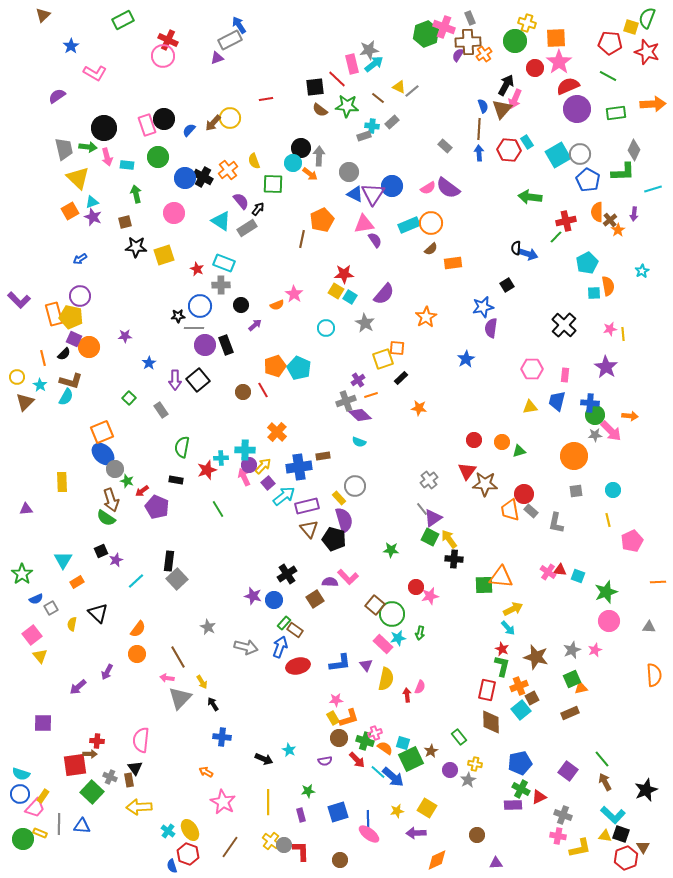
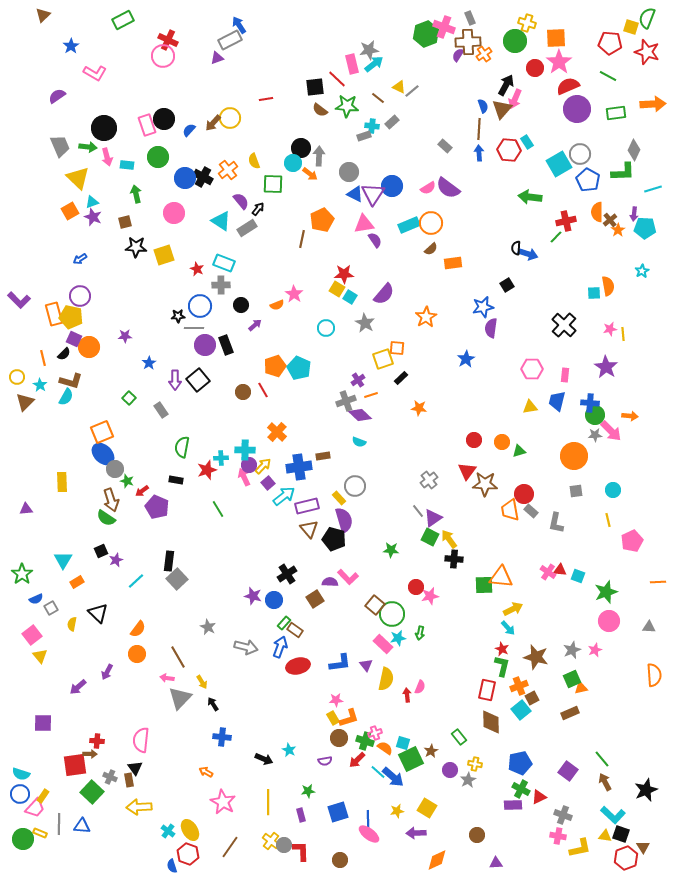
gray trapezoid at (64, 149): moved 4 px left, 3 px up; rotated 10 degrees counterclockwise
cyan square at (558, 155): moved 1 px right, 9 px down
cyan pentagon at (587, 263): moved 58 px right, 35 px up; rotated 30 degrees clockwise
yellow square at (336, 291): moved 1 px right, 2 px up
gray line at (422, 509): moved 4 px left, 2 px down
red arrow at (357, 760): rotated 90 degrees clockwise
